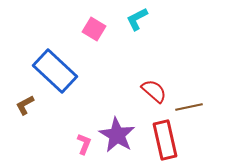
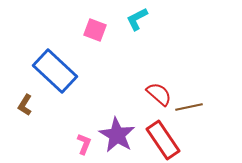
pink square: moved 1 px right, 1 px down; rotated 10 degrees counterclockwise
red semicircle: moved 5 px right, 3 px down
brown L-shape: rotated 30 degrees counterclockwise
red rectangle: moved 2 px left; rotated 21 degrees counterclockwise
